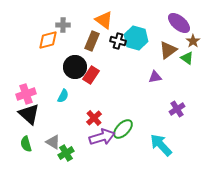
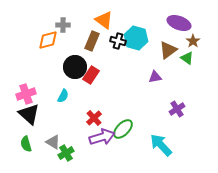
purple ellipse: rotated 20 degrees counterclockwise
